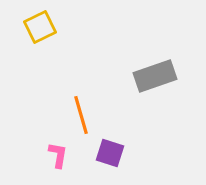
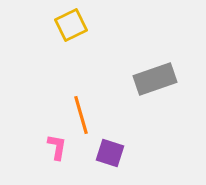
yellow square: moved 31 px right, 2 px up
gray rectangle: moved 3 px down
pink L-shape: moved 1 px left, 8 px up
